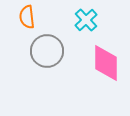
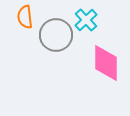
orange semicircle: moved 2 px left
gray circle: moved 9 px right, 16 px up
